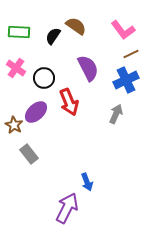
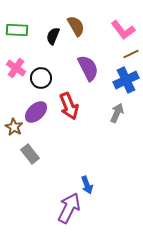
brown semicircle: rotated 25 degrees clockwise
green rectangle: moved 2 px left, 2 px up
black semicircle: rotated 12 degrees counterclockwise
black circle: moved 3 px left
red arrow: moved 4 px down
gray arrow: moved 1 px right, 1 px up
brown star: moved 2 px down
gray rectangle: moved 1 px right
blue arrow: moved 3 px down
purple arrow: moved 2 px right
